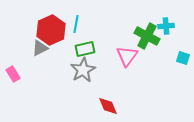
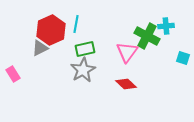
pink triangle: moved 4 px up
red diamond: moved 18 px right, 22 px up; rotated 25 degrees counterclockwise
